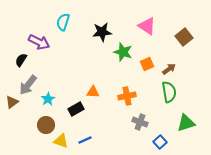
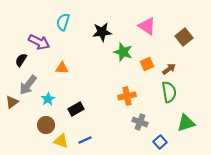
orange triangle: moved 31 px left, 24 px up
